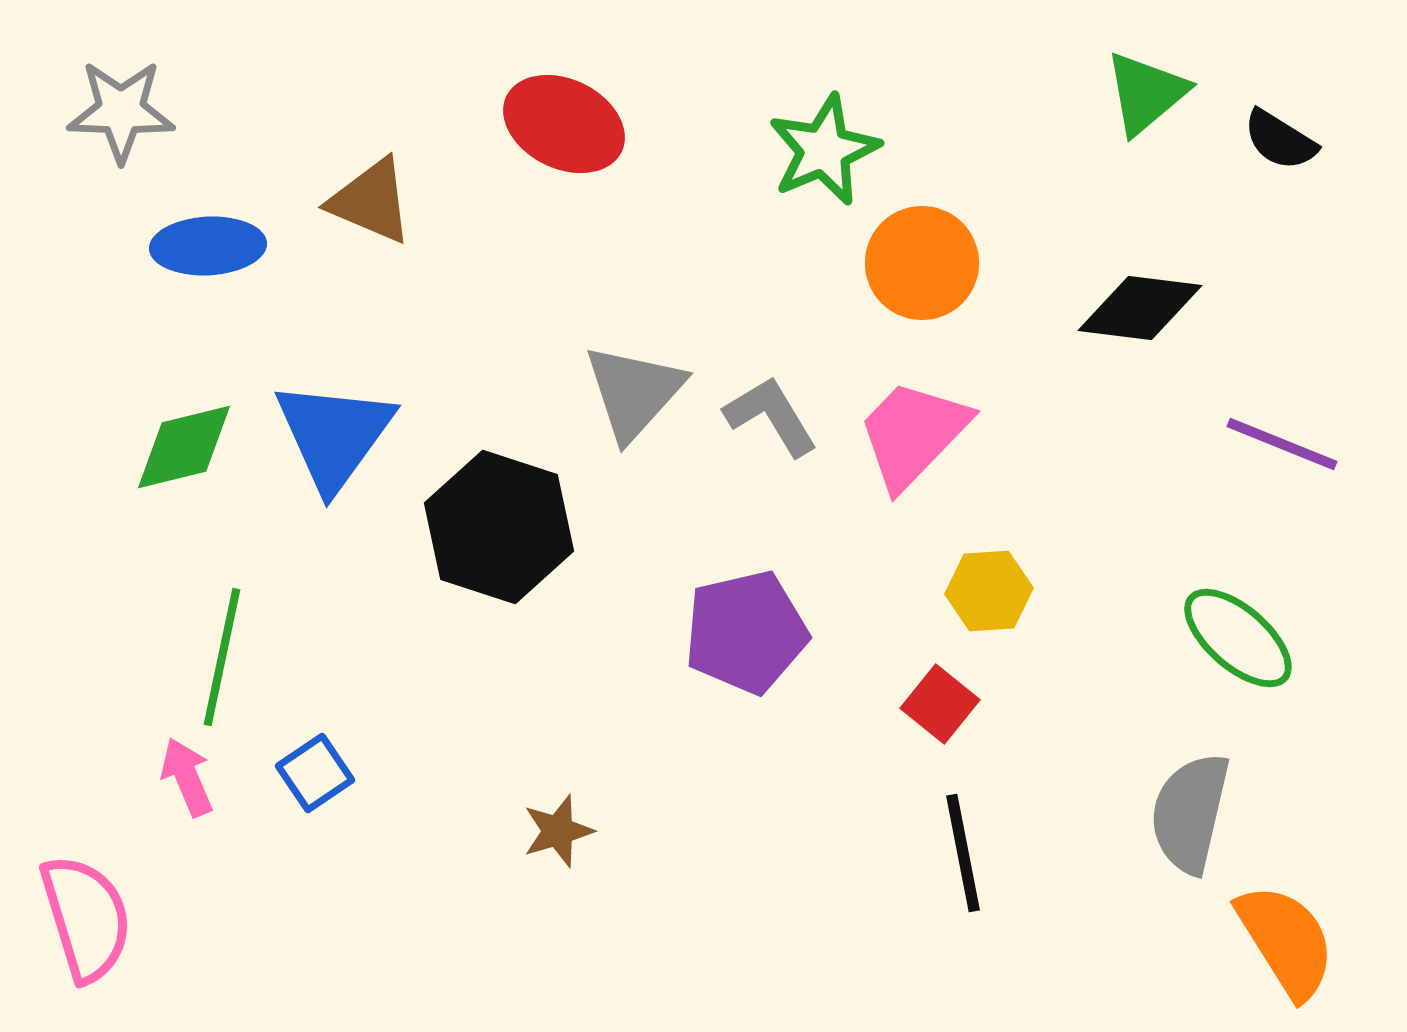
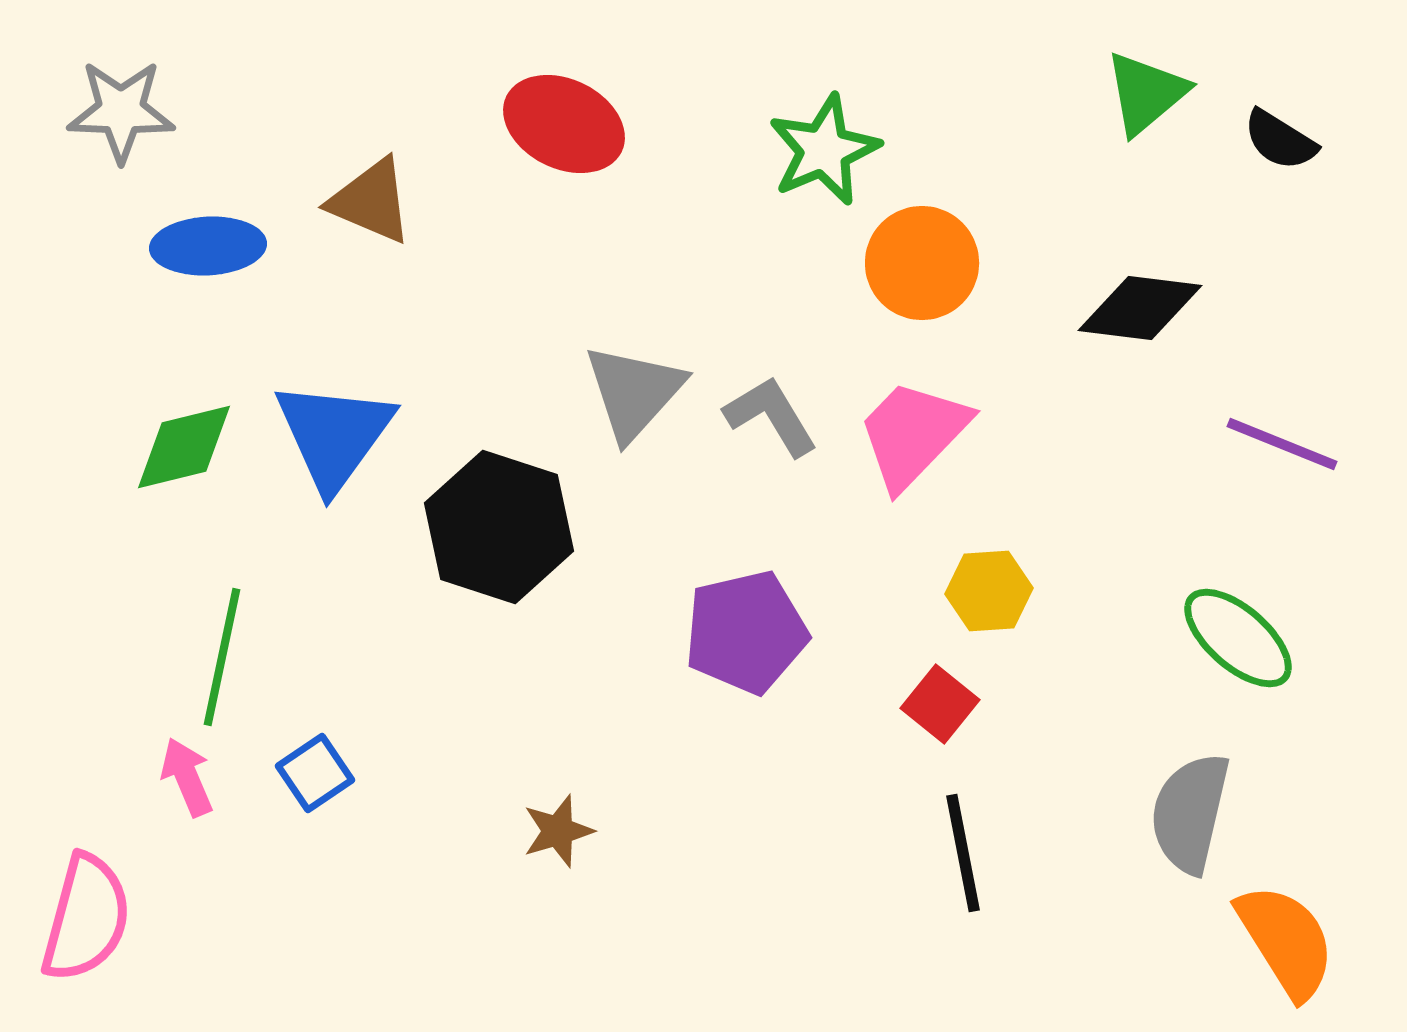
pink semicircle: rotated 32 degrees clockwise
